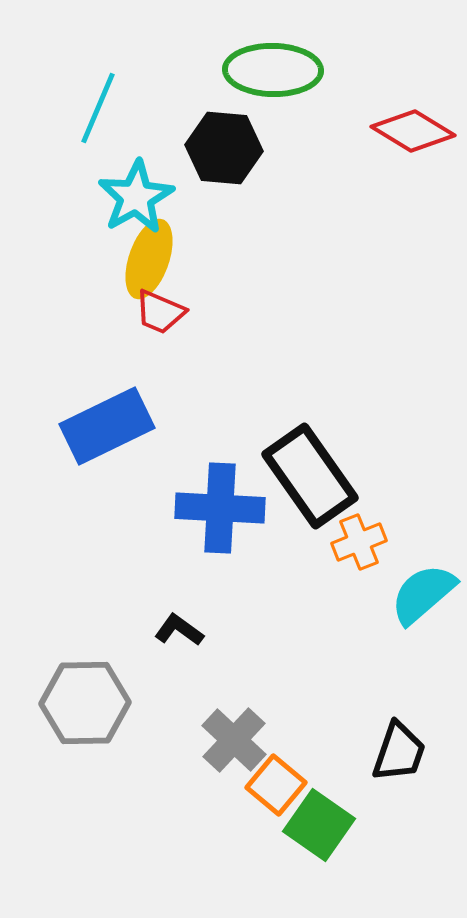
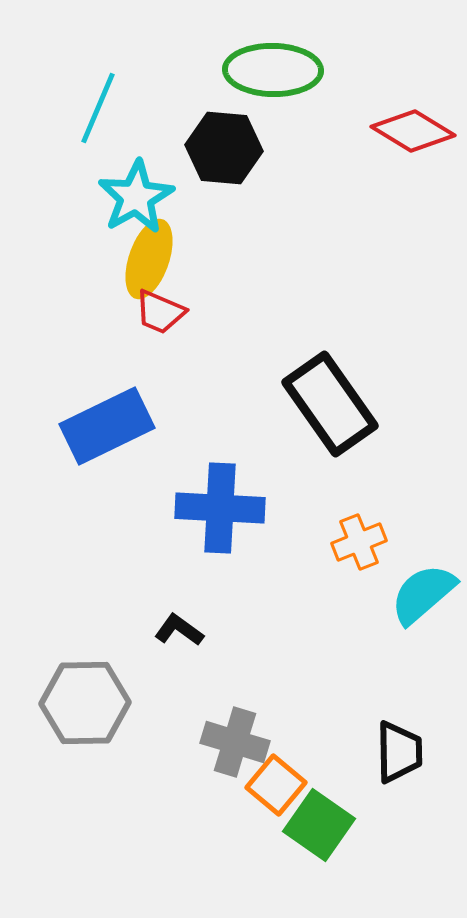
black rectangle: moved 20 px right, 72 px up
gray cross: moved 1 px right, 2 px down; rotated 26 degrees counterclockwise
black trapezoid: rotated 20 degrees counterclockwise
